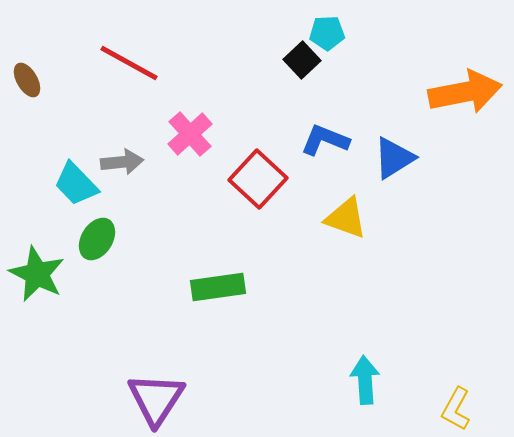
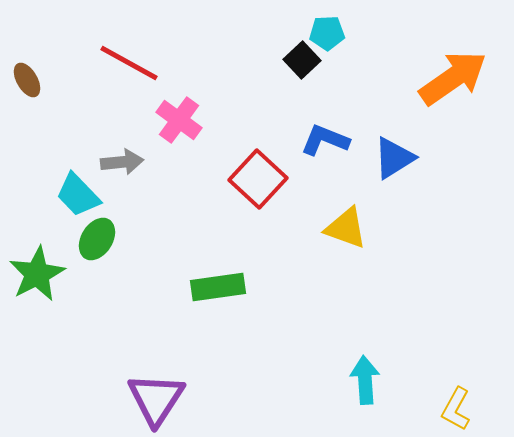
orange arrow: moved 12 px left, 14 px up; rotated 24 degrees counterclockwise
pink cross: moved 11 px left, 14 px up; rotated 12 degrees counterclockwise
cyan trapezoid: moved 2 px right, 11 px down
yellow triangle: moved 10 px down
green star: rotated 18 degrees clockwise
